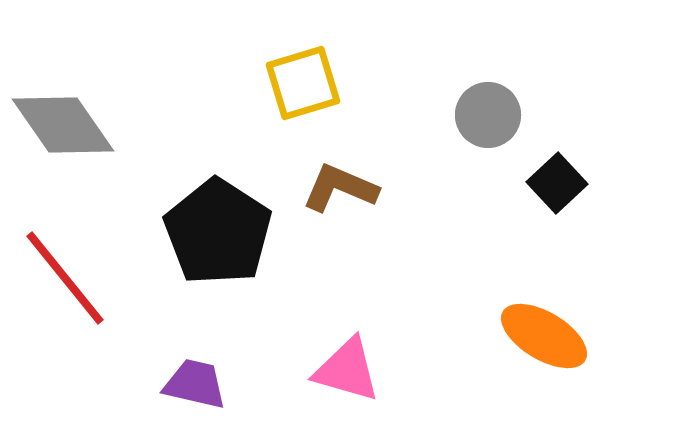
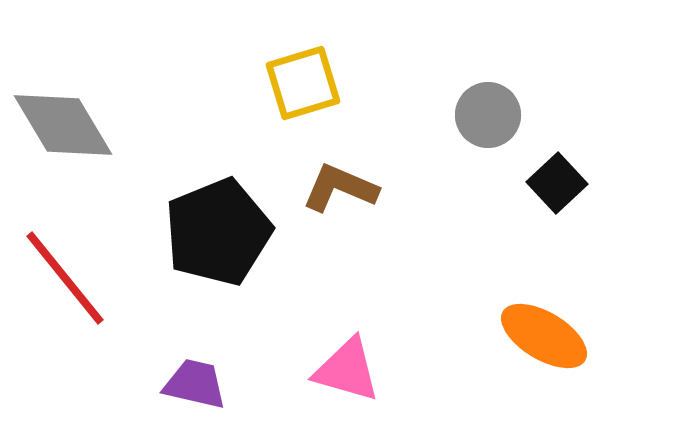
gray diamond: rotated 4 degrees clockwise
black pentagon: rotated 17 degrees clockwise
